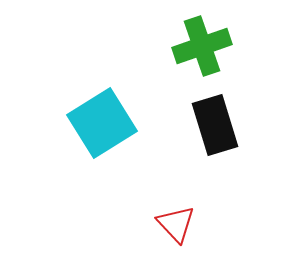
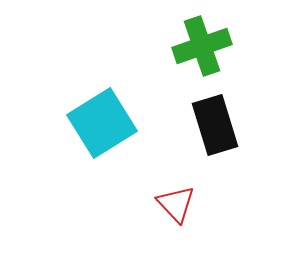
red triangle: moved 20 px up
